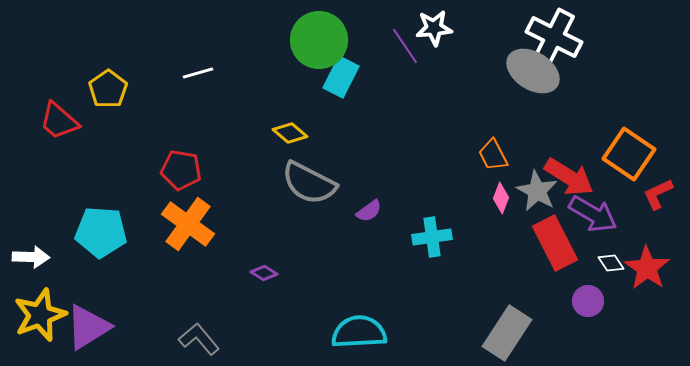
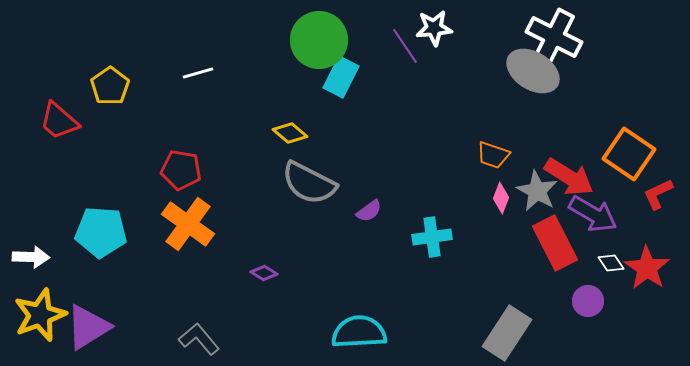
yellow pentagon: moved 2 px right, 3 px up
orange trapezoid: rotated 44 degrees counterclockwise
